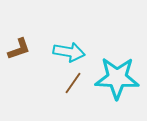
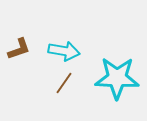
cyan arrow: moved 5 px left, 1 px up
brown line: moved 9 px left
